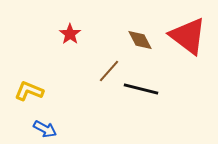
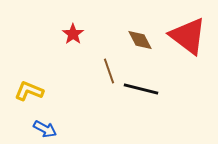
red star: moved 3 px right
brown line: rotated 60 degrees counterclockwise
